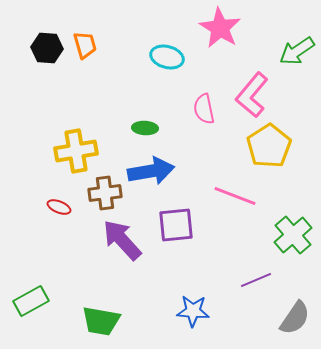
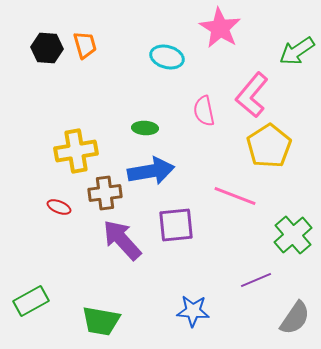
pink semicircle: moved 2 px down
